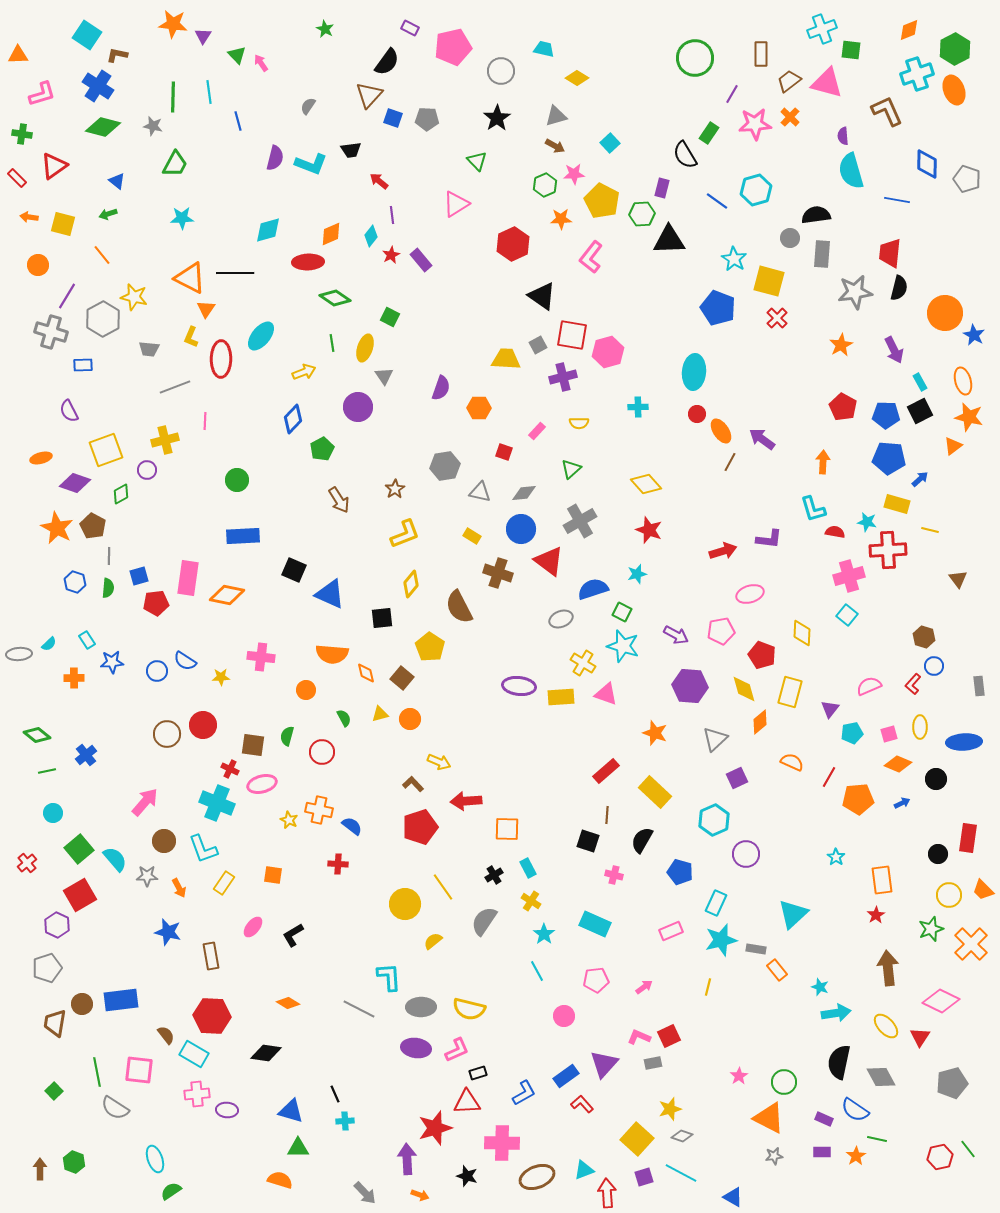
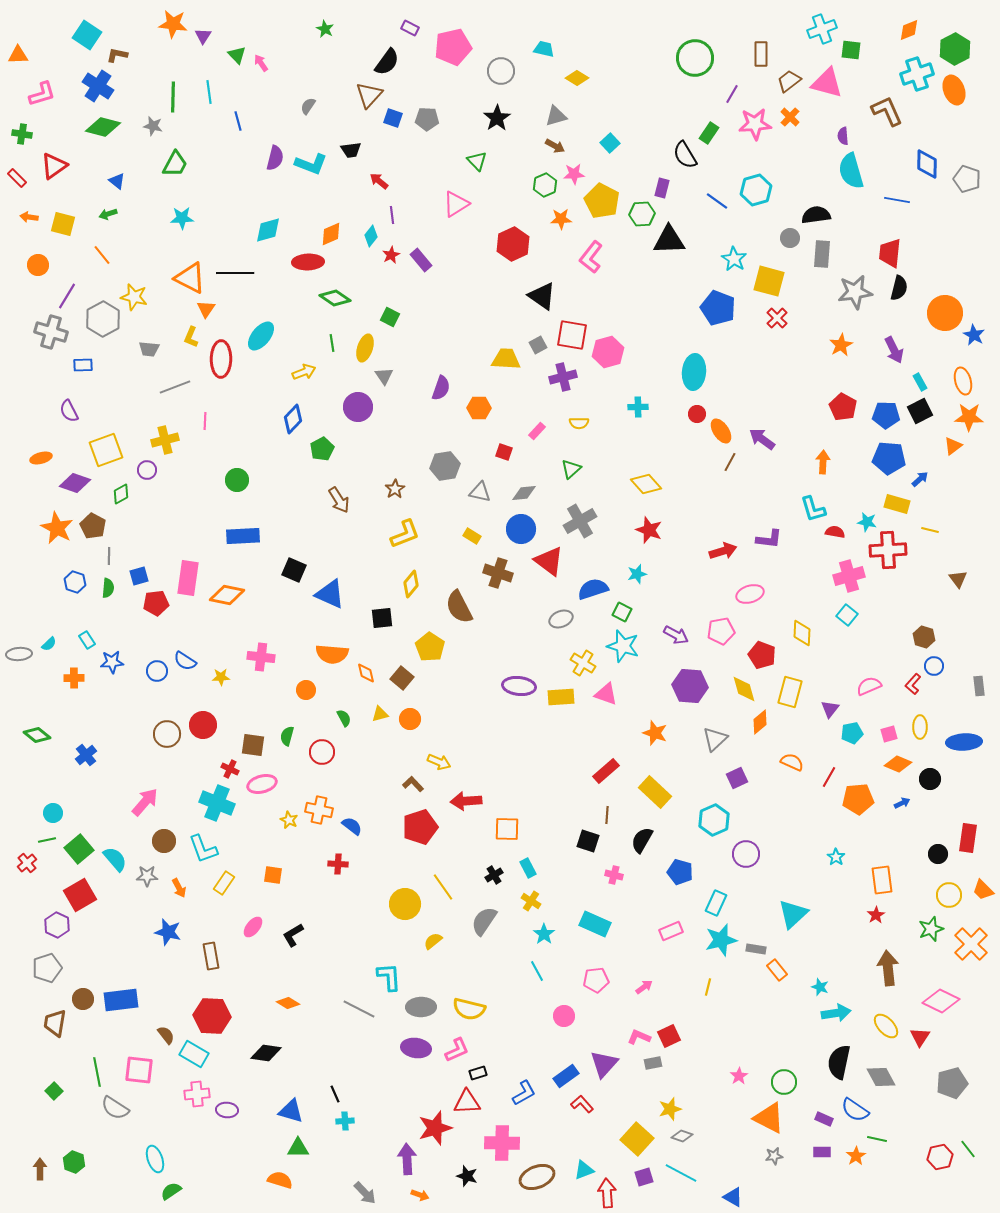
orange star at (969, 417): rotated 12 degrees counterclockwise
green line at (47, 771): moved 69 px down
black circle at (936, 779): moved 6 px left
brown circle at (82, 1004): moved 1 px right, 5 px up
